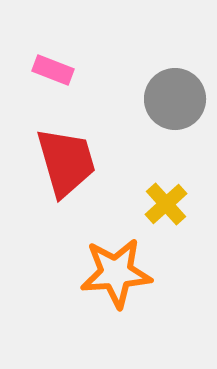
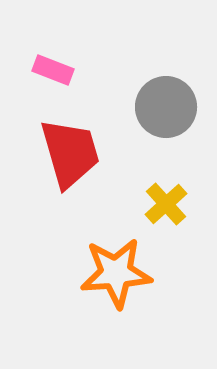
gray circle: moved 9 px left, 8 px down
red trapezoid: moved 4 px right, 9 px up
